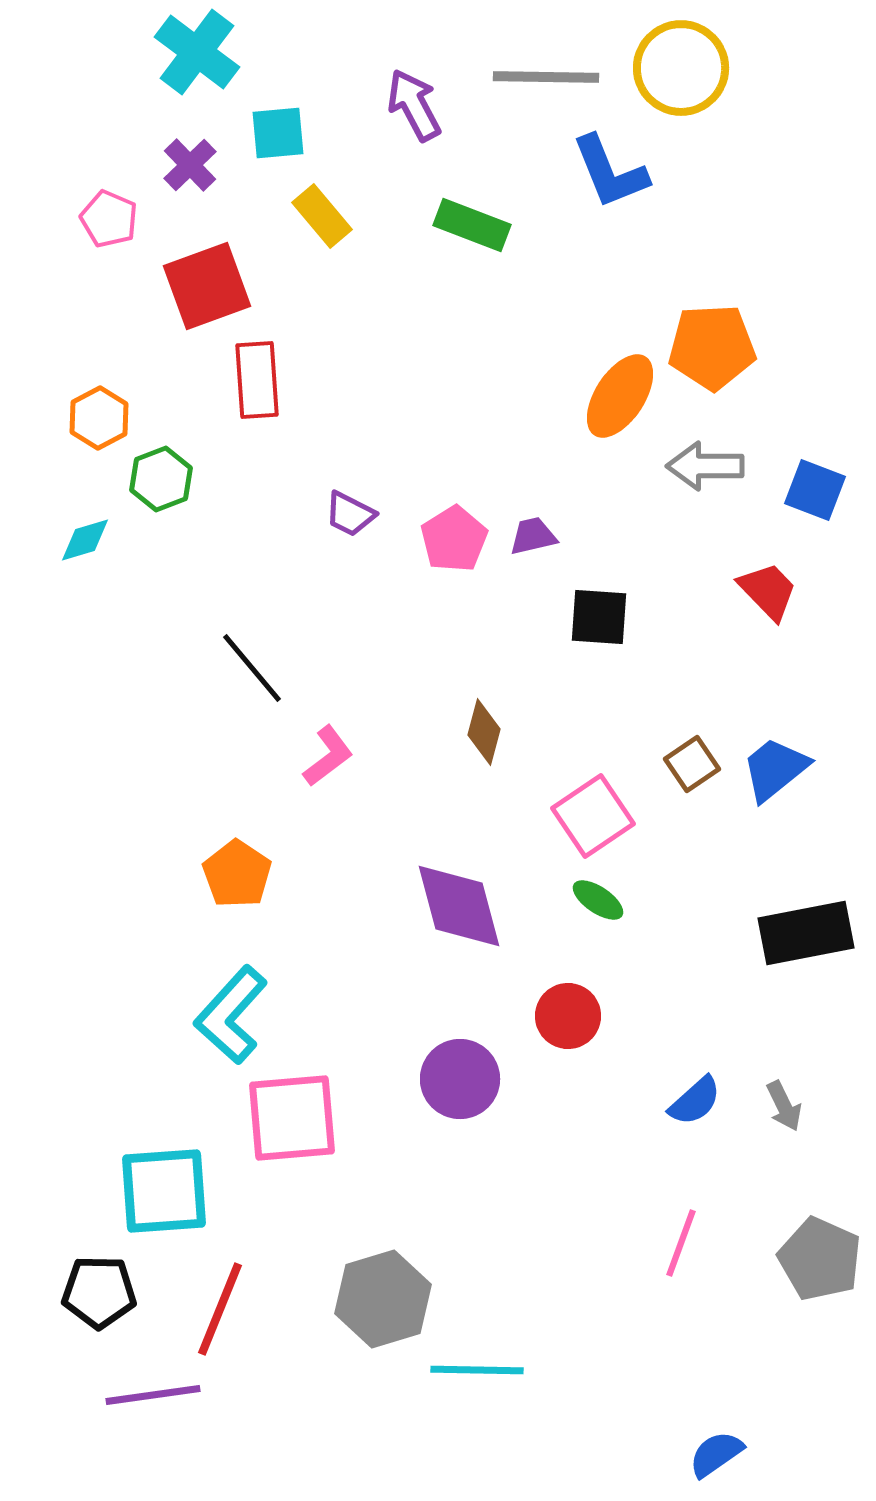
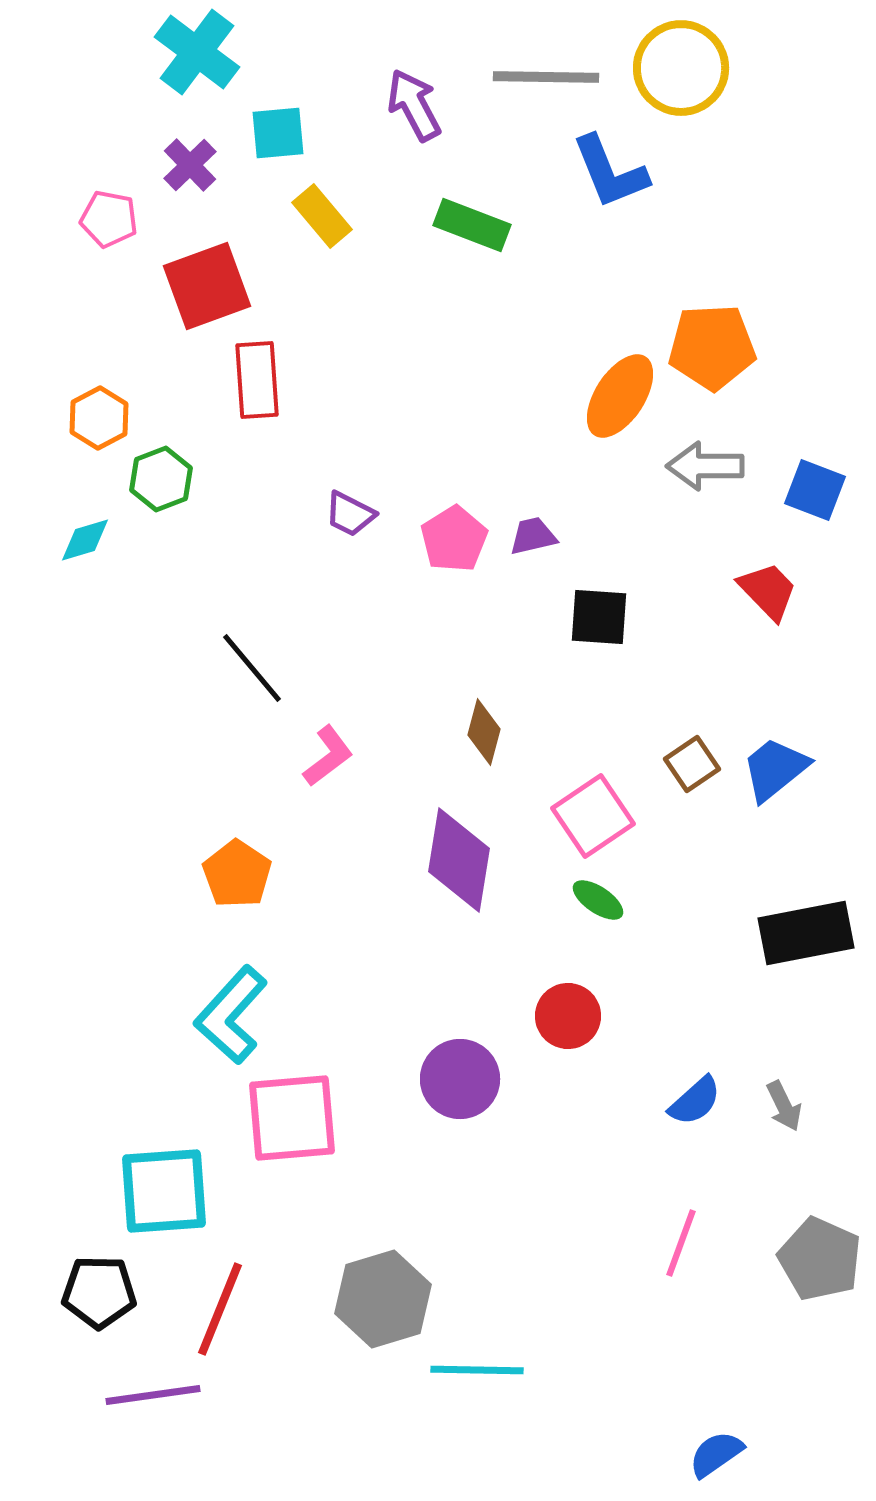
pink pentagon at (109, 219): rotated 12 degrees counterclockwise
purple diamond at (459, 906): moved 46 px up; rotated 24 degrees clockwise
